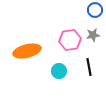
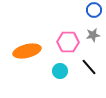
blue circle: moved 1 px left
pink hexagon: moved 2 px left, 2 px down; rotated 10 degrees clockwise
black line: rotated 30 degrees counterclockwise
cyan circle: moved 1 px right
